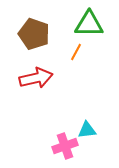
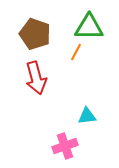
green triangle: moved 3 px down
brown pentagon: moved 1 px right
red arrow: rotated 88 degrees clockwise
cyan triangle: moved 14 px up
